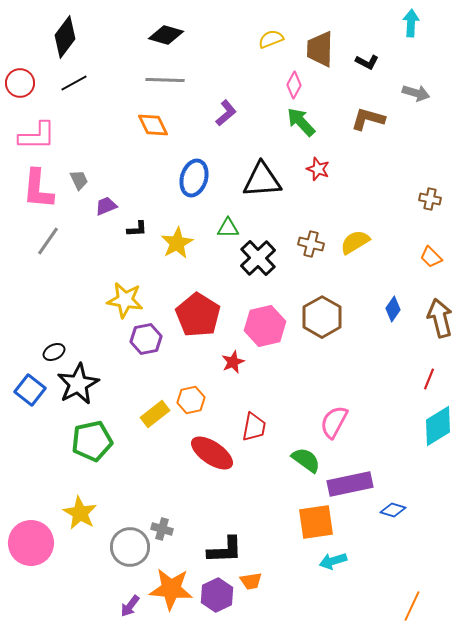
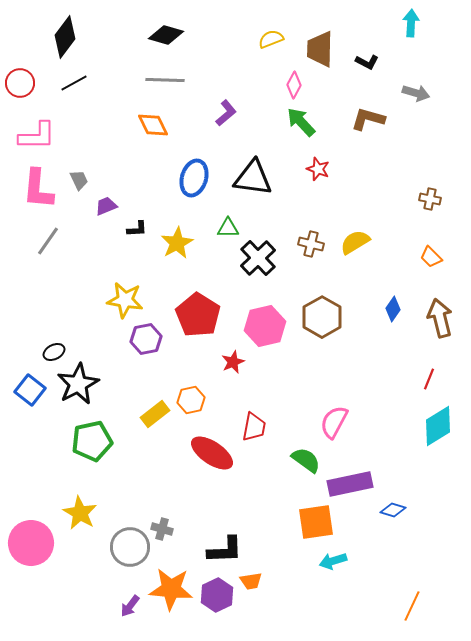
black triangle at (262, 180): moved 9 px left, 2 px up; rotated 12 degrees clockwise
